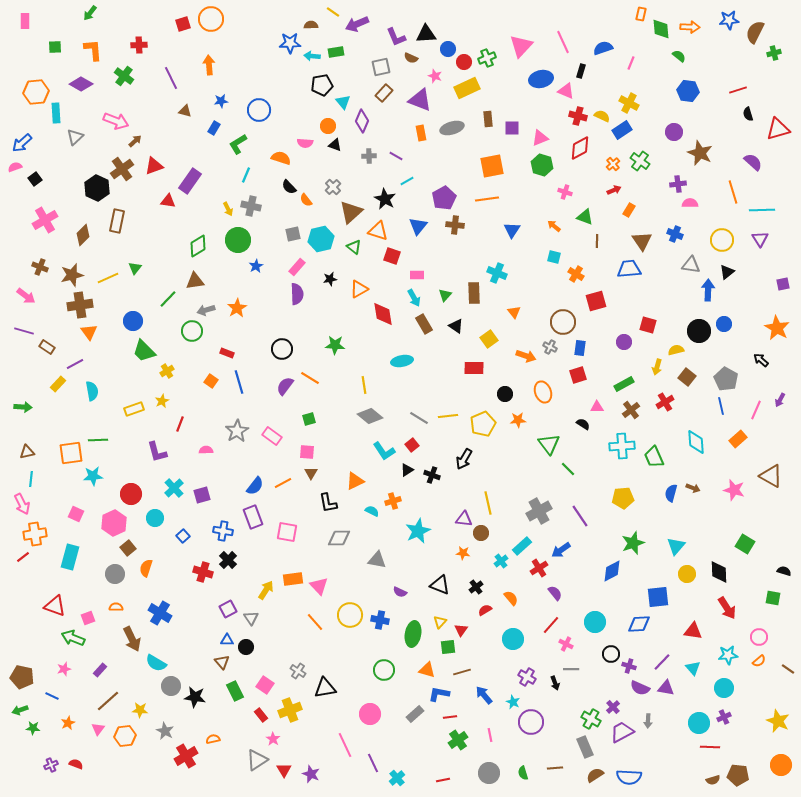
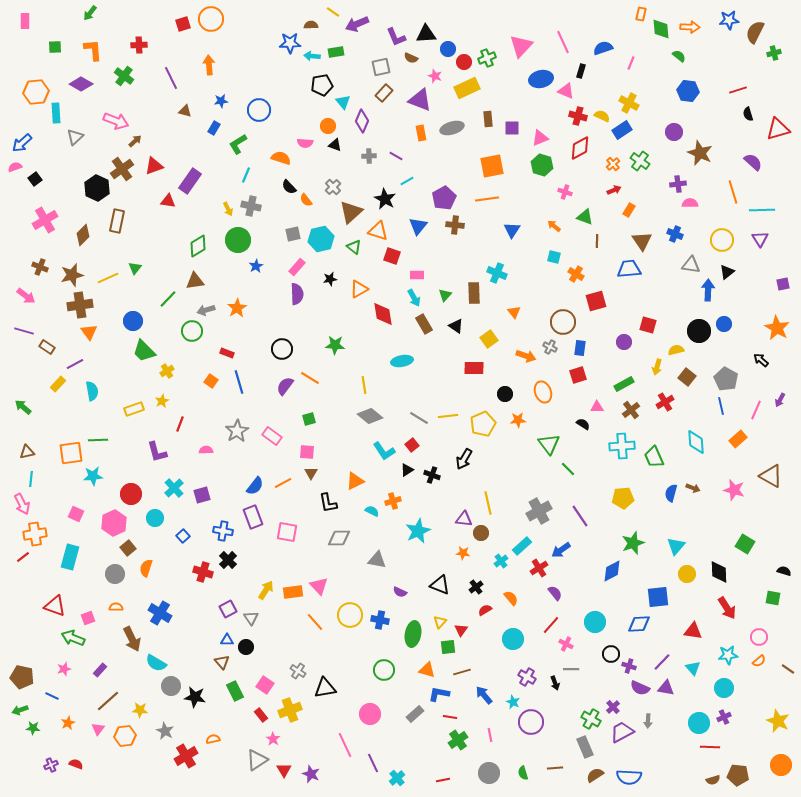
green arrow at (23, 407): rotated 144 degrees counterclockwise
orange rectangle at (293, 579): moved 13 px down
red line at (450, 717): rotated 16 degrees clockwise
